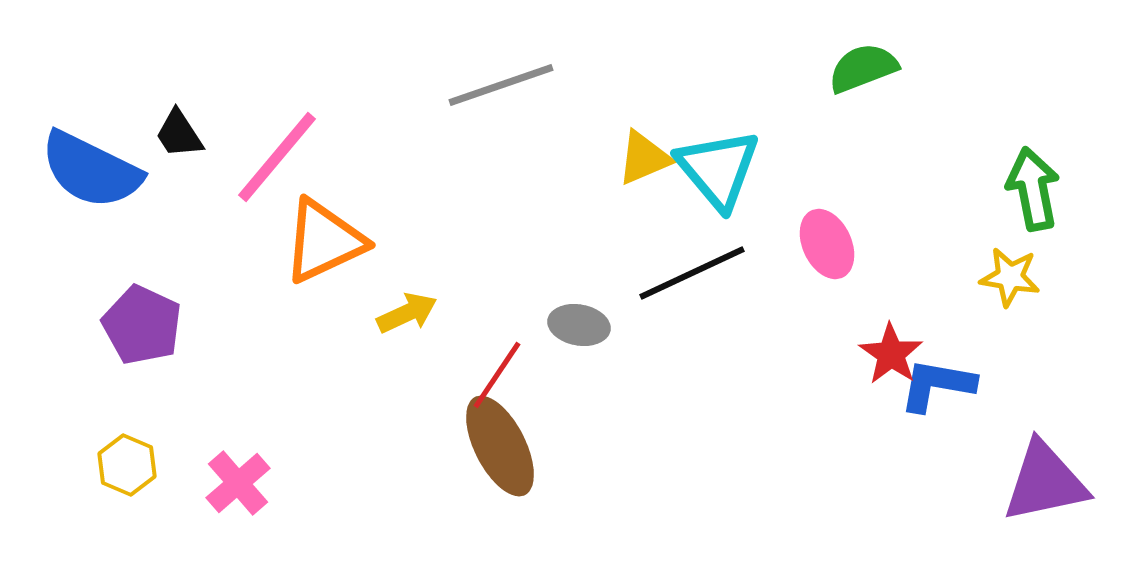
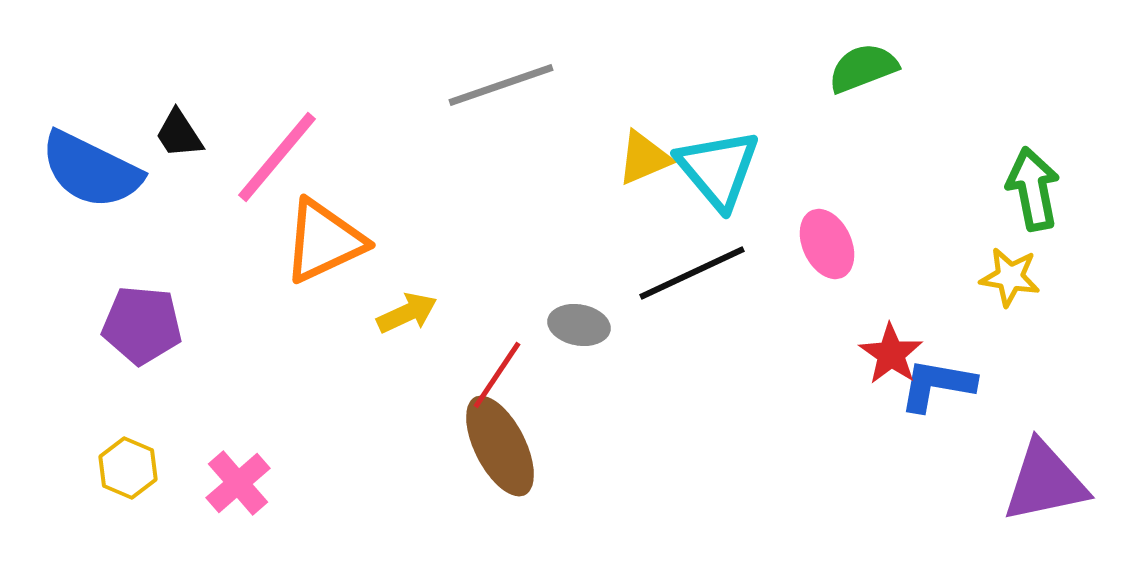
purple pentagon: rotated 20 degrees counterclockwise
yellow hexagon: moved 1 px right, 3 px down
